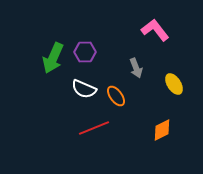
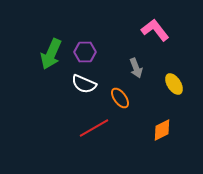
green arrow: moved 2 px left, 4 px up
white semicircle: moved 5 px up
orange ellipse: moved 4 px right, 2 px down
red line: rotated 8 degrees counterclockwise
